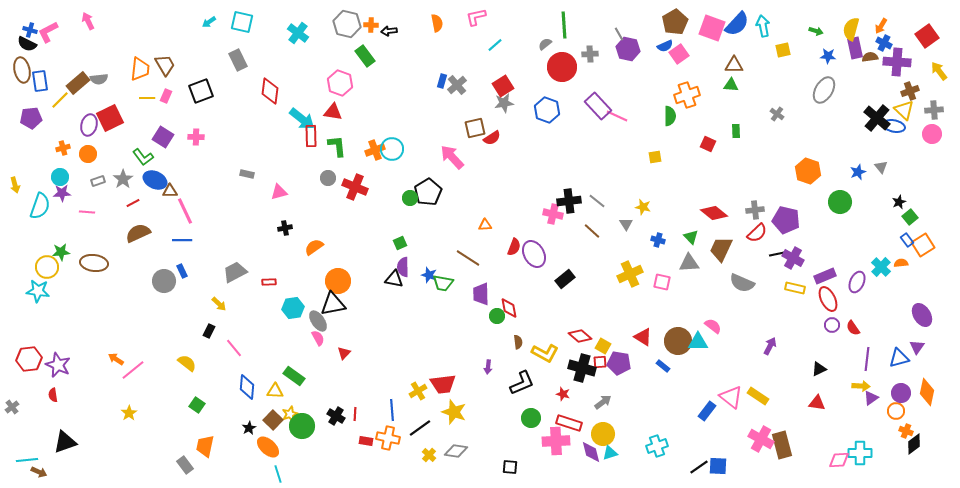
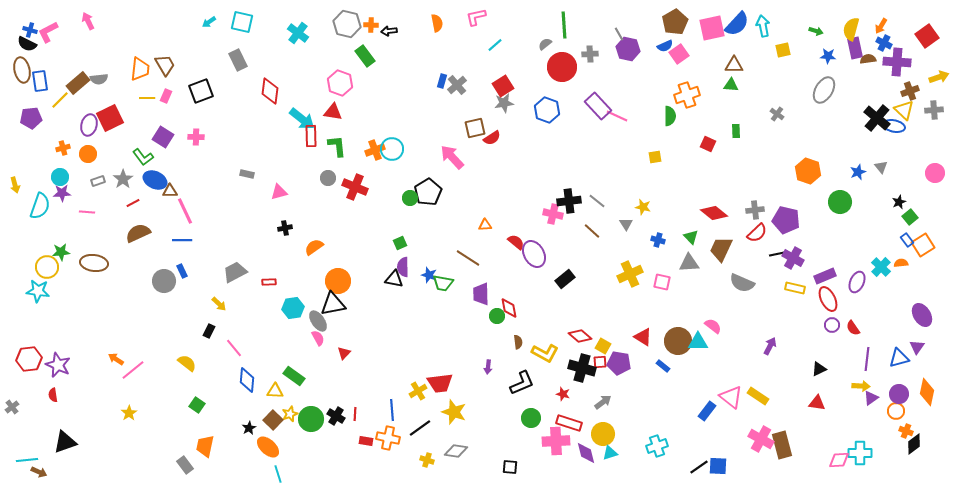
pink square at (712, 28): rotated 32 degrees counterclockwise
brown semicircle at (870, 57): moved 2 px left, 2 px down
yellow arrow at (939, 71): moved 6 px down; rotated 108 degrees clockwise
pink circle at (932, 134): moved 3 px right, 39 px down
red semicircle at (514, 247): moved 2 px right, 5 px up; rotated 72 degrees counterclockwise
red trapezoid at (443, 384): moved 3 px left, 1 px up
blue diamond at (247, 387): moved 7 px up
purple circle at (901, 393): moved 2 px left, 1 px down
green circle at (302, 426): moved 9 px right, 7 px up
purple diamond at (591, 452): moved 5 px left, 1 px down
yellow cross at (429, 455): moved 2 px left, 5 px down; rotated 24 degrees counterclockwise
